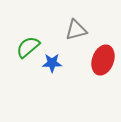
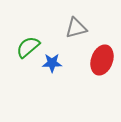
gray triangle: moved 2 px up
red ellipse: moved 1 px left
